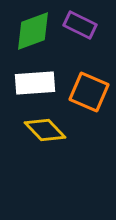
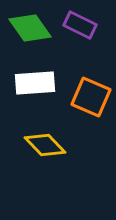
green diamond: moved 3 px left, 3 px up; rotated 75 degrees clockwise
orange square: moved 2 px right, 5 px down
yellow diamond: moved 15 px down
